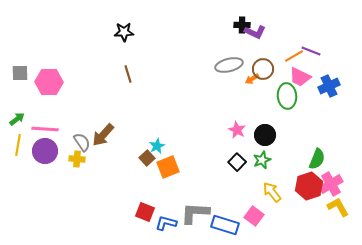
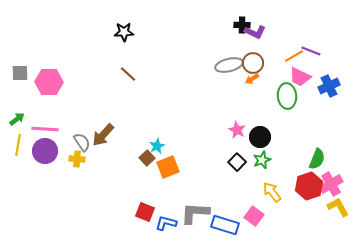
brown circle: moved 10 px left, 6 px up
brown line: rotated 30 degrees counterclockwise
black circle: moved 5 px left, 2 px down
